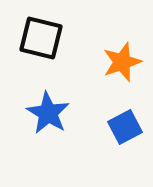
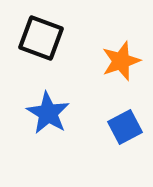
black square: rotated 6 degrees clockwise
orange star: moved 1 px left, 1 px up
